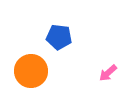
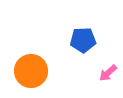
blue pentagon: moved 24 px right, 3 px down; rotated 10 degrees counterclockwise
